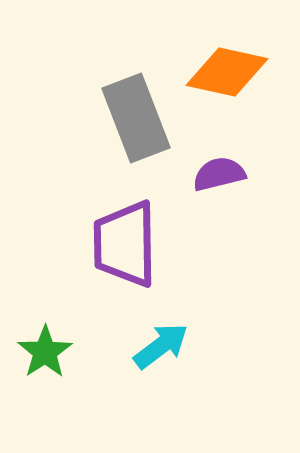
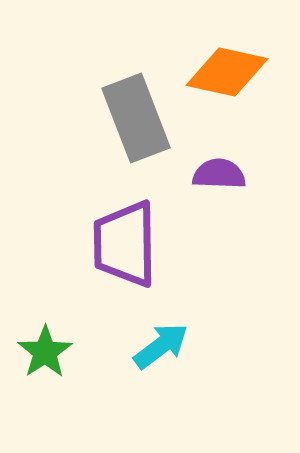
purple semicircle: rotated 16 degrees clockwise
